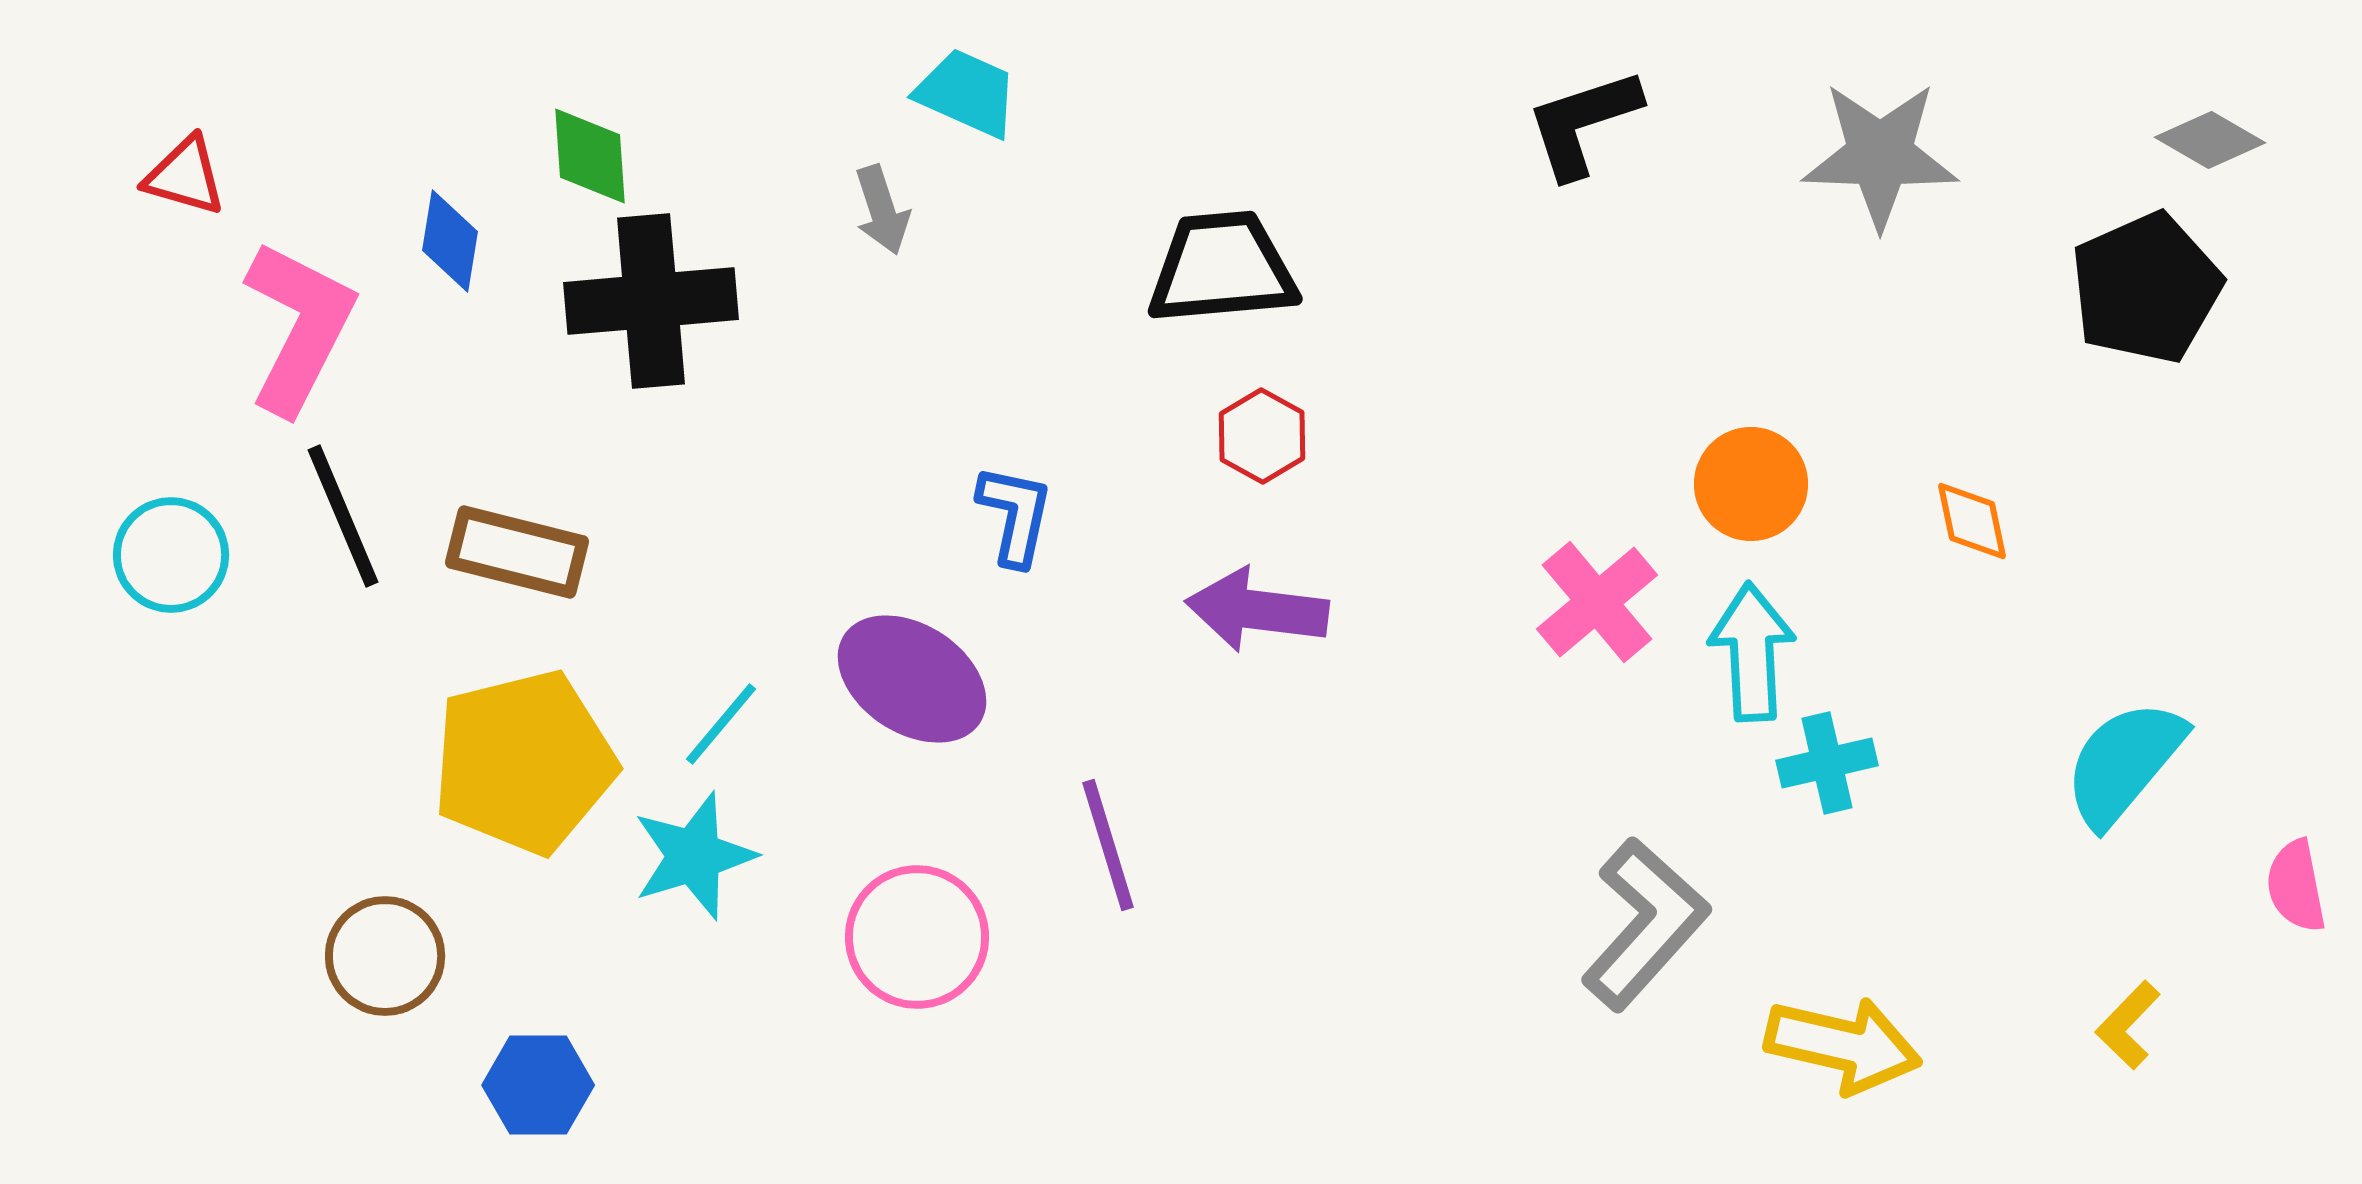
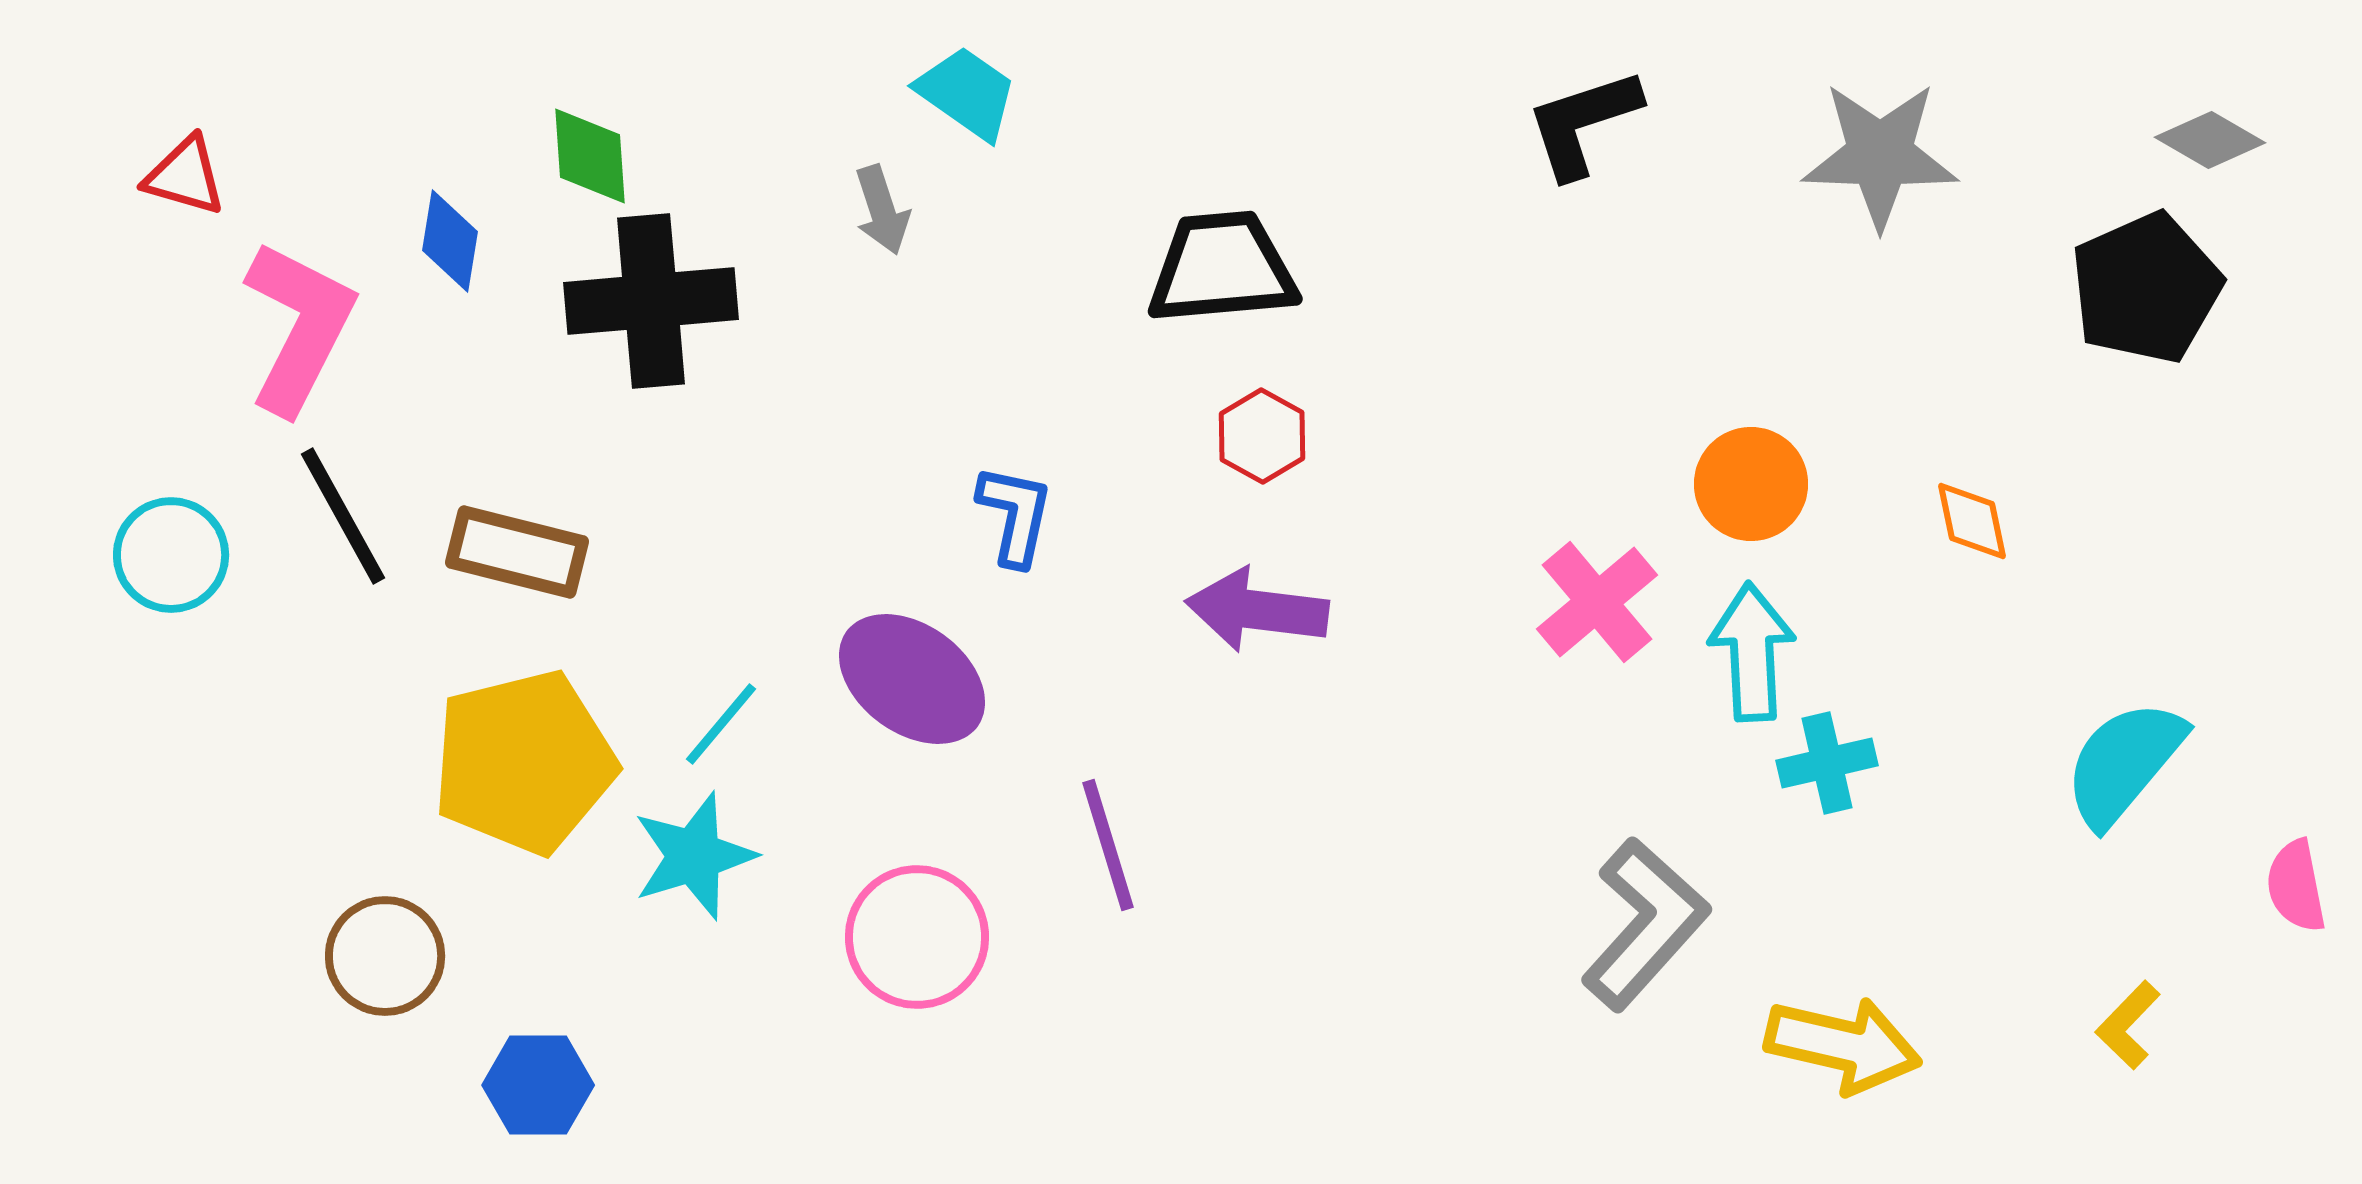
cyan trapezoid: rotated 11 degrees clockwise
black line: rotated 6 degrees counterclockwise
purple ellipse: rotated 3 degrees clockwise
